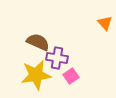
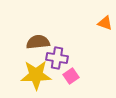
orange triangle: rotated 28 degrees counterclockwise
brown semicircle: rotated 30 degrees counterclockwise
yellow star: rotated 8 degrees clockwise
